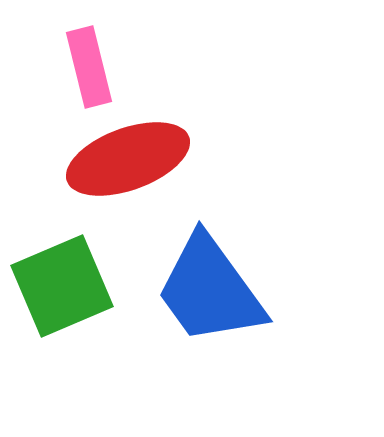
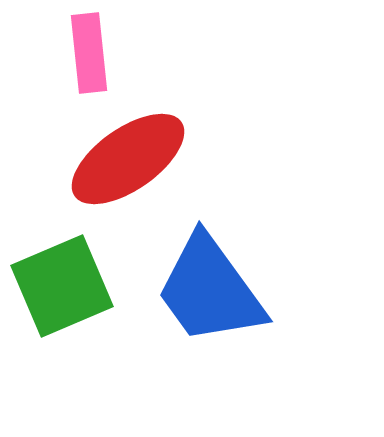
pink rectangle: moved 14 px up; rotated 8 degrees clockwise
red ellipse: rotated 15 degrees counterclockwise
